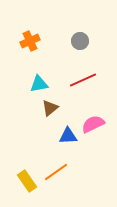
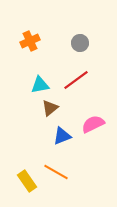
gray circle: moved 2 px down
red line: moved 7 px left; rotated 12 degrees counterclockwise
cyan triangle: moved 1 px right, 1 px down
blue triangle: moved 6 px left; rotated 18 degrees counterclockwise
orange line: rotated 65 degrees clockwise
